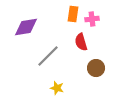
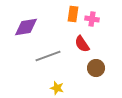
pink cross: rotated 16 degrees clockwise
red semicircle: moved 1 px right, 2 px down; rotated 18 degrees counterclockwise
gray line: rotated 25 degrees clockwise
